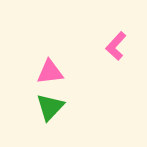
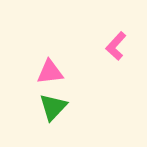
green triangle: moved 3 px right
